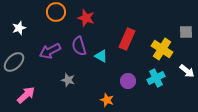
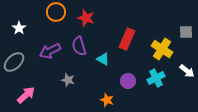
white star: rotated 16 degrees counterclockwise
cyan triangle: moved 2 px right, 3 px down
